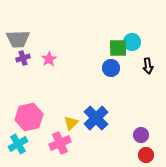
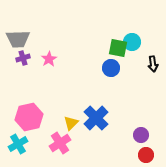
green square: rotated 12 degrees clockwise
black arrow: moved 5 px right, 2 px up
pink cross: rotated 10 degrees counterclockwise
